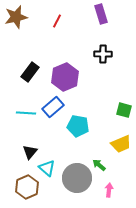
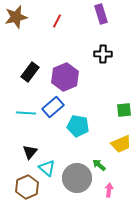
green square: rotated 21 degrees counterclockwise
